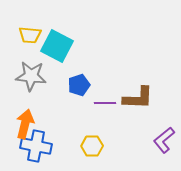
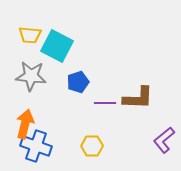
blue pentagon: moved 1 px left, 3 px up
blue cross: rotated 8 degrees clockwise
